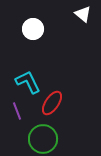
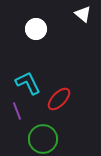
white circle: moved 3 px right
cyan L-shape: moved 1 px down
red ellipse: moved 7 px right, 4 px up; rotated 10 degrees clockwise
